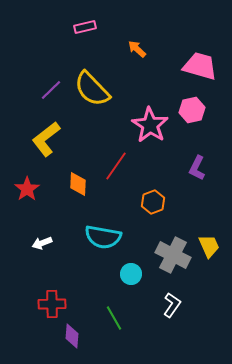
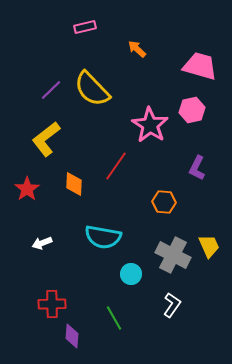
orange diamond: moved 4 px left
orange hexagon: moved 11 px right; rotated 25 degrees clockwise
